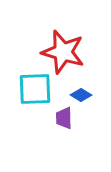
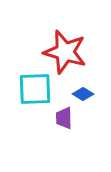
red star: moved 2 px right
blue diamond: moved 2 px right, 1 px up
